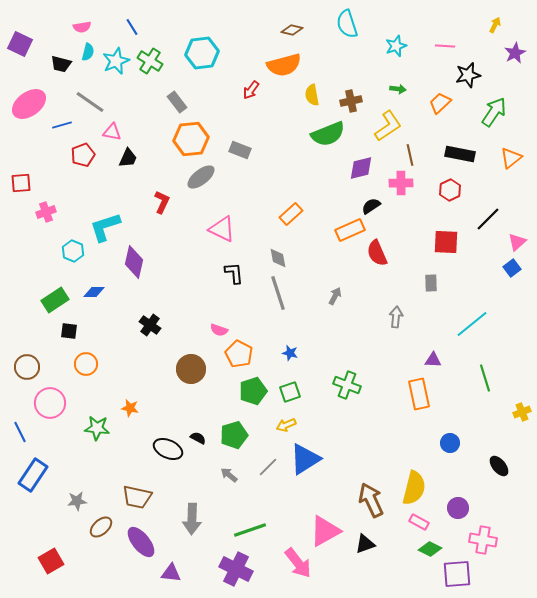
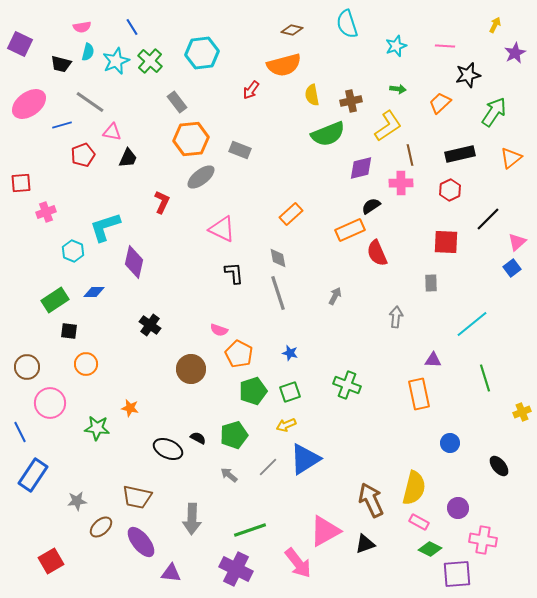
green cross at (150, 61): rotated 10 degrees clockwise
black rectangle at (460, 154): rotated 24 degrees counterclockwise
